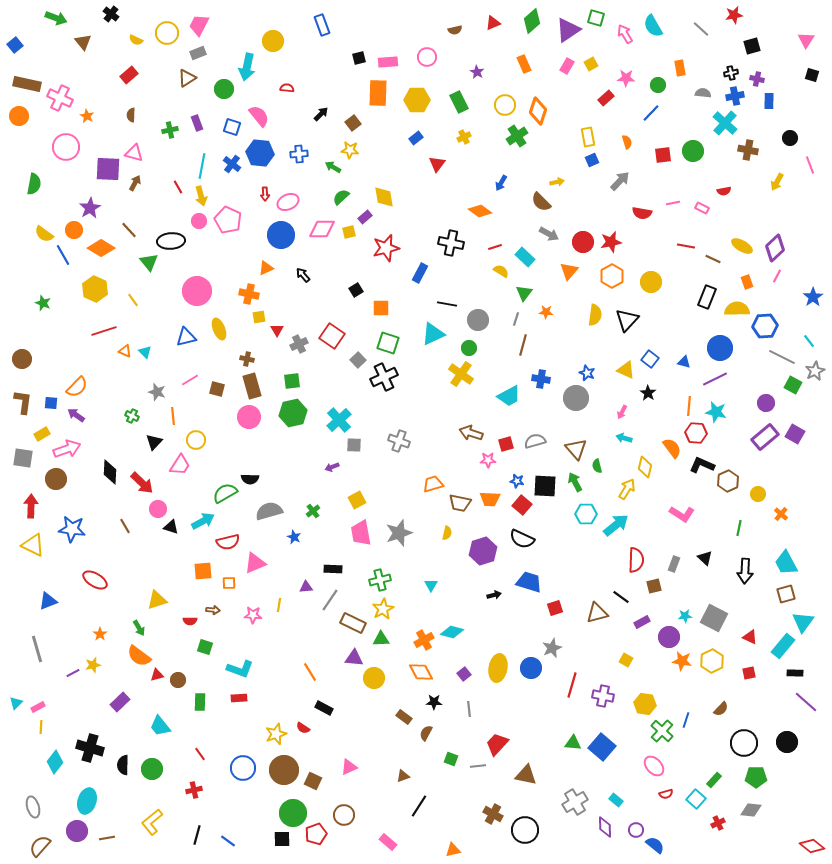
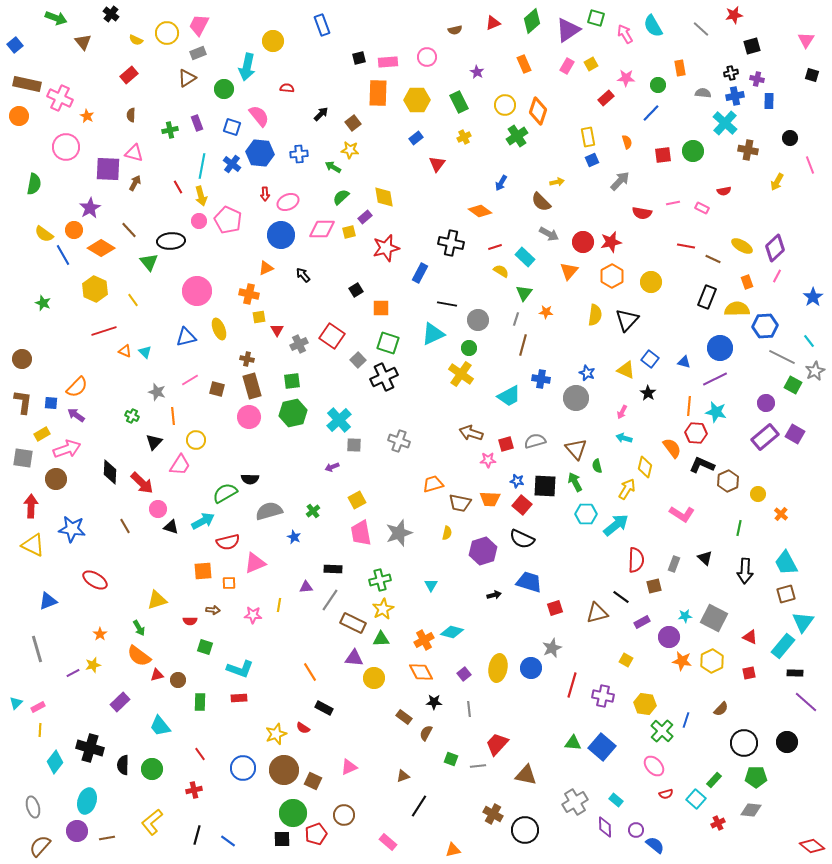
yellow line at (41, 727): moved 1 px left, 3 px down
